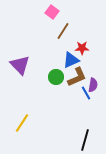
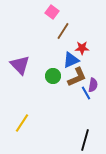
green circle: moved 3 px left, 1 px up
